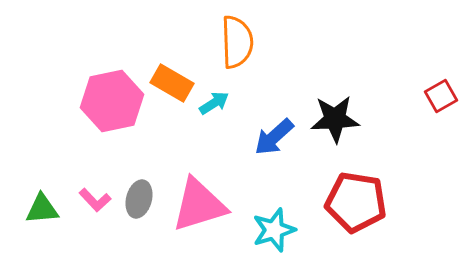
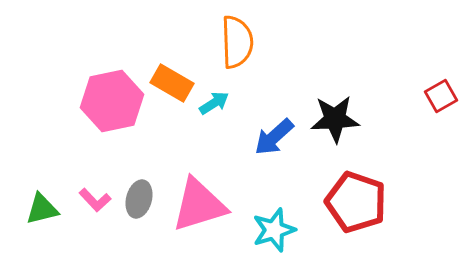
red pentagon: rotated 10 degrees clockwise
green triangle: rotated 9 degrees counterclockwise
